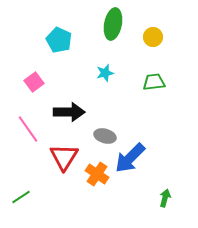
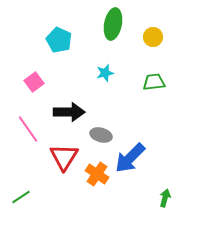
gray ellipse: moved 4 px left, 1 px up
